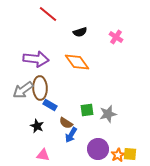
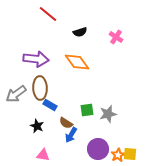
gray arrow: moved 7 px left, 4 px down
